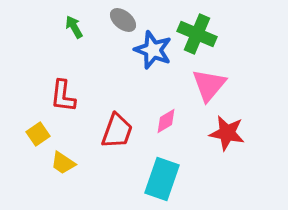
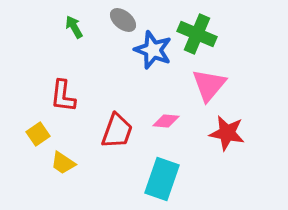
pink diamond: rotated 36 degrees clockwise
